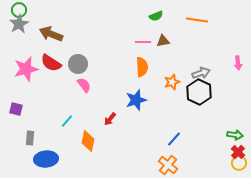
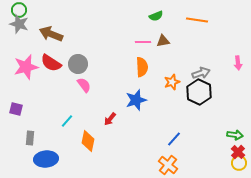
gray star: rotated 24 degrees counterclockwise
pink star: moved 2 px up
